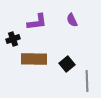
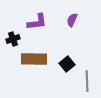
purple semicircle: rotated 48 degrees clockwise
